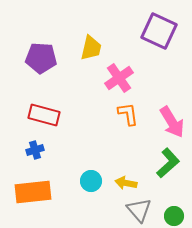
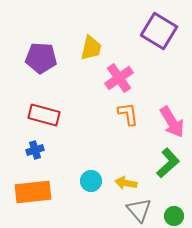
purple square: rotated 6 degrees clockwise
